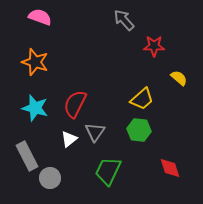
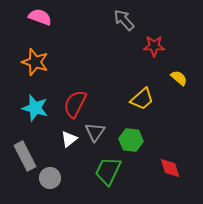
green hexagon: moved 8 px left, 10 px down
gray rectangle: moved 2 px left
